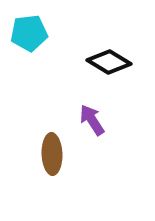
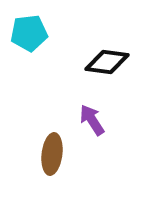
black diamond: moved 2 px left; rotated 24 degrees counterclockwise
brown ellipse: rotated 9 degrees clockwise
